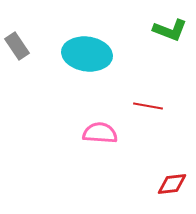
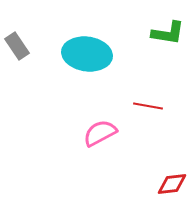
green L-shape: moved 2 px left, 3 px down; rotated 12 degrees counterclockwise
pink semicircle: rotated 32 degrees counterclockwise
